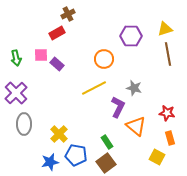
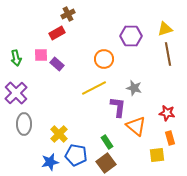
purple L-shape: rotated 20 degrees counterclockwise
yellow square: moved 2 px up; rotated 35 degrees counterclockwise
